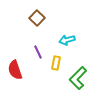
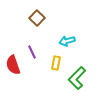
cyan arrow: moved 1 px down
purple line: moved 6 px left
red semicircle: moved 2 px left, 5 px up
green L-shape: moved 1 px left
